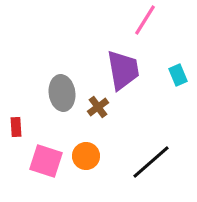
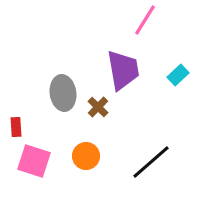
cyan rectangle: rotated 70 degrees clockwise
gray ellipse: moved 1 px right
brown cross: rotated 10 degrees counterclockwise
pink square: moved 12 px left
